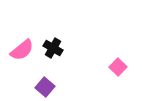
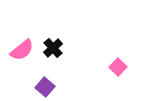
black cross: rotated 18 degrees clockwise
